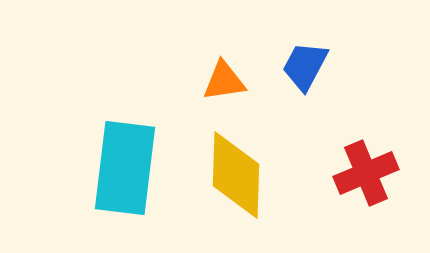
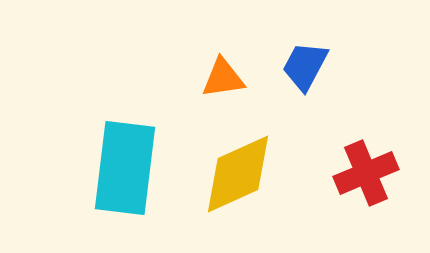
orange triangle: moved 1 px left, 3 px up
yellow diamond: moved 2 px right, 1 px up; rotated 64 degrees clockwise
